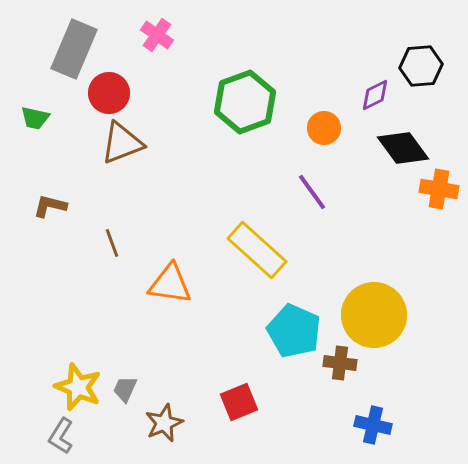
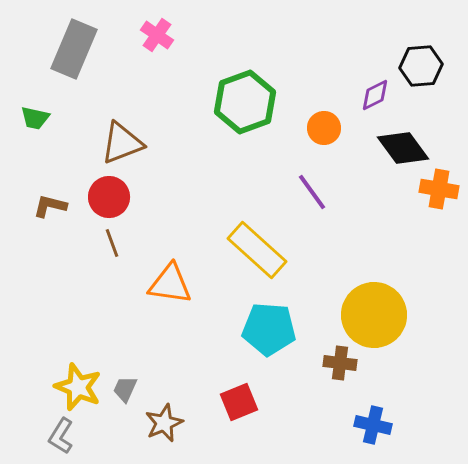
red circle: moved 104 px down
cyan pentagon: moved 25 px left, 2 px up; rotated 20 degrees counterclockwise
